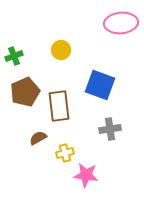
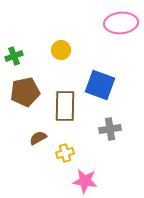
brown pentagon: rotated 12 degrees clockwise
brown rectangle: moved 6 px right; rotated 8 degrees clockwise
pink star: moved 1 px left, 6 px down
